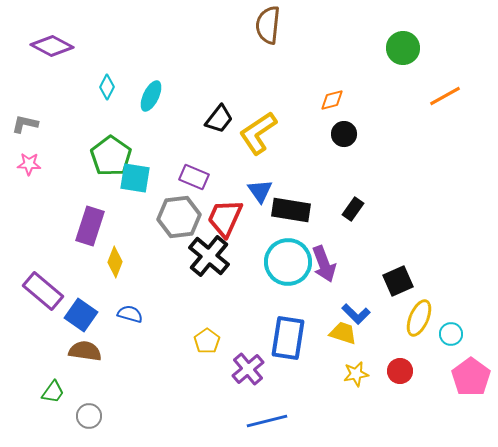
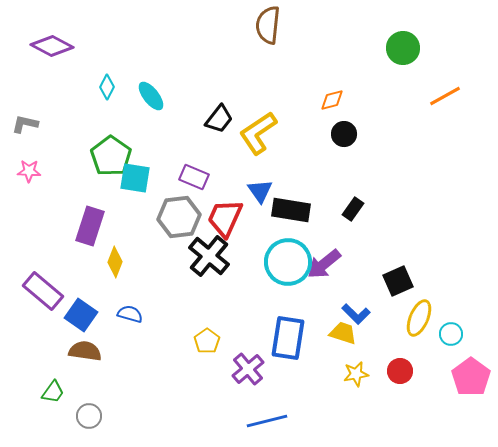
cyan ellipse at (151, 96): rotated 64 degrees counterclockwise
pink star at (29, 164): moved 7 px down
purple arrow at (324, 264): rotated 72 degrees clockwise
